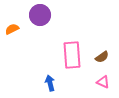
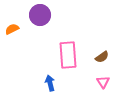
pink rectangle: moved 4 px left
pink triangle: rotated 32 degrees clockwise
